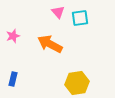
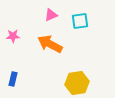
pink triangle: moved 7 px left, 3 px down; rotated 48 degrees clockwise
cyan square: moved 3 px down
pink star: rotated 16 degrees clockwise
